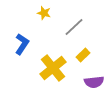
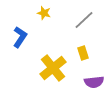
gray line: moved 10 px right, 7 px up
blue L-shape: moved 2 px left, 7 px up
yellow rectangle: moved 2 px up; rotated 64 degrees counterclockwise
